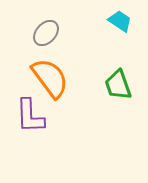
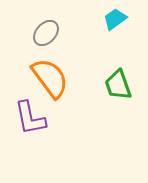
cyan trapezoid: moved 5 px left, 2 px up; rotated 70 degrees counterclockwise
purple L-shape: moved 2 px down; rotated 9 degrees counterclockwise
